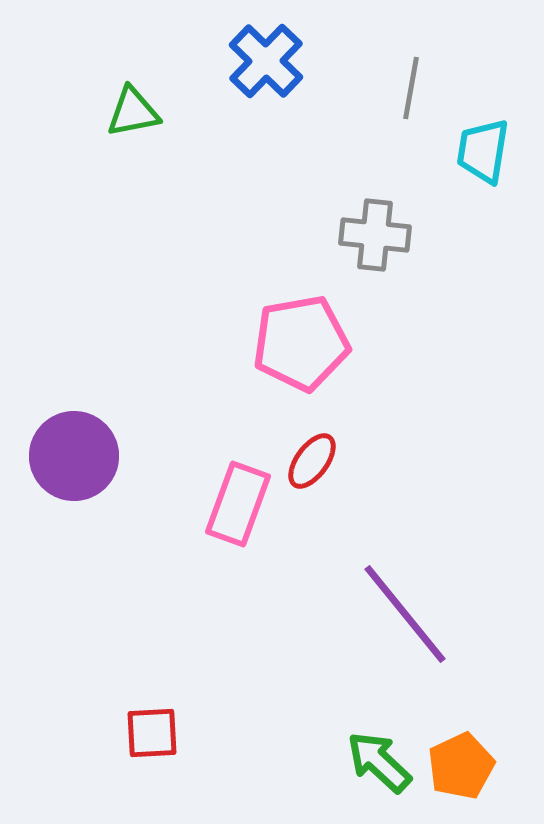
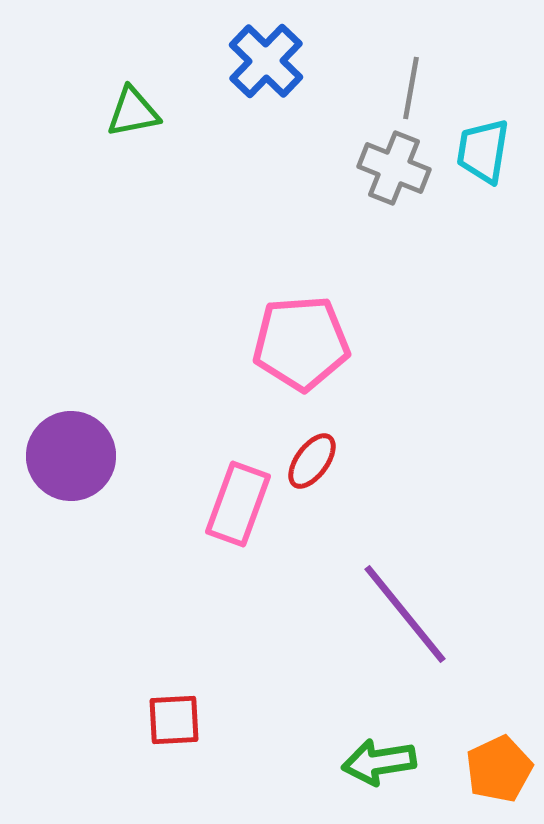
gray cross: moved 19 px right, 67 px up; rotated 16 degrees clockwise
pink pentagon: rotated 6 degrees clockwise
purple circle: moved 3 px left
red square: moved 22 px right, 13 px up
green arrow: rotated 52 degrees counterclockwise
orange pentagon: moved 38 px right, 3 px down
